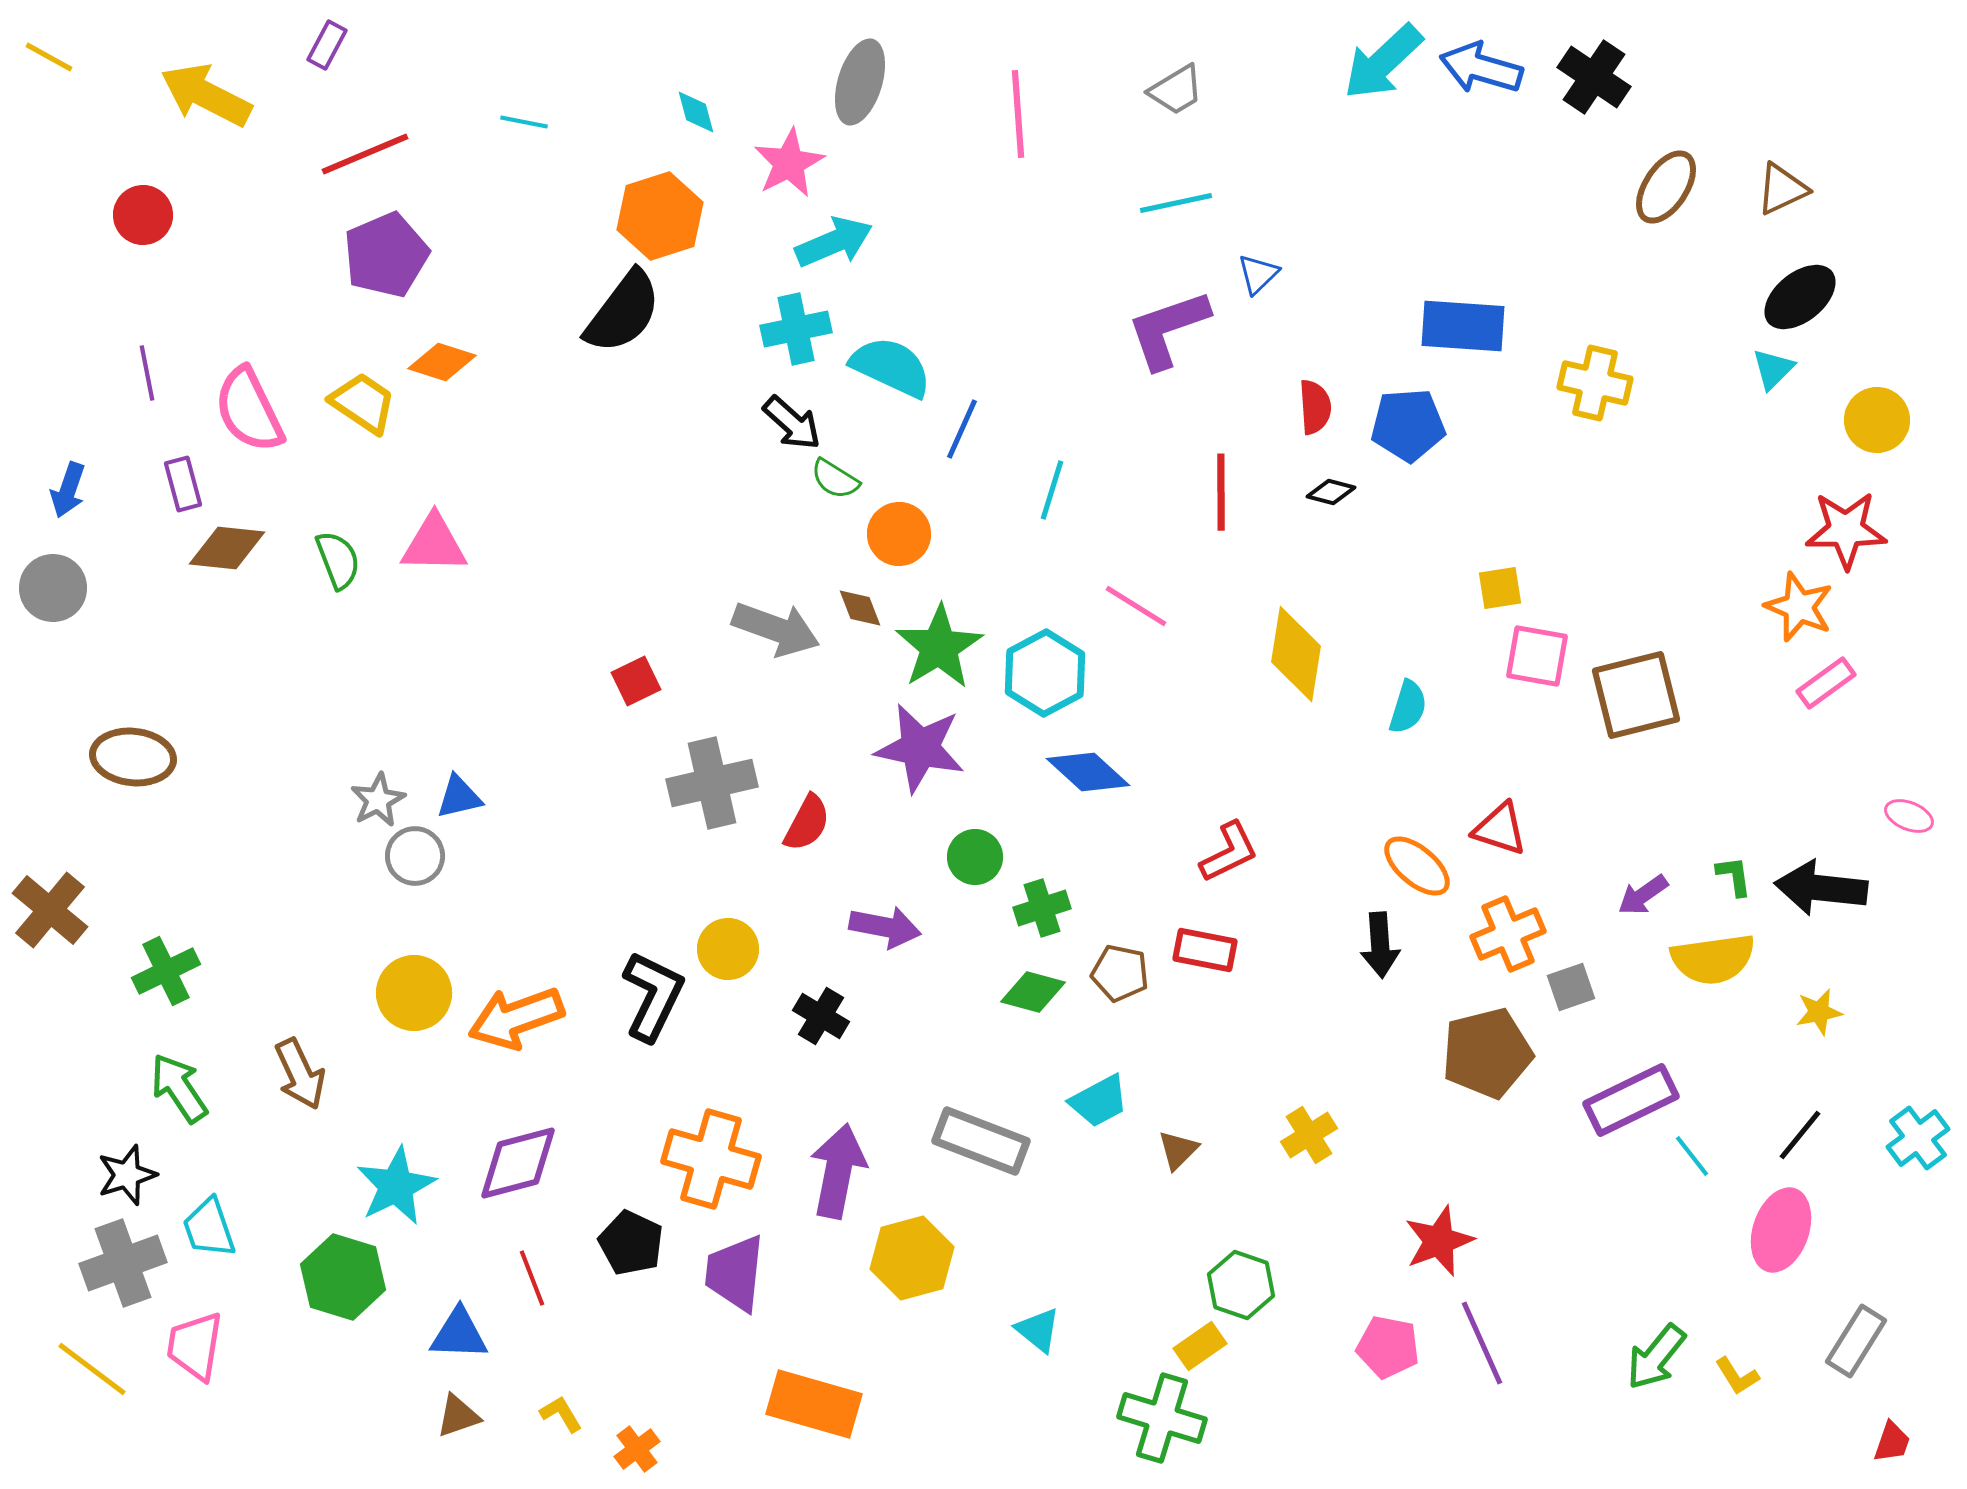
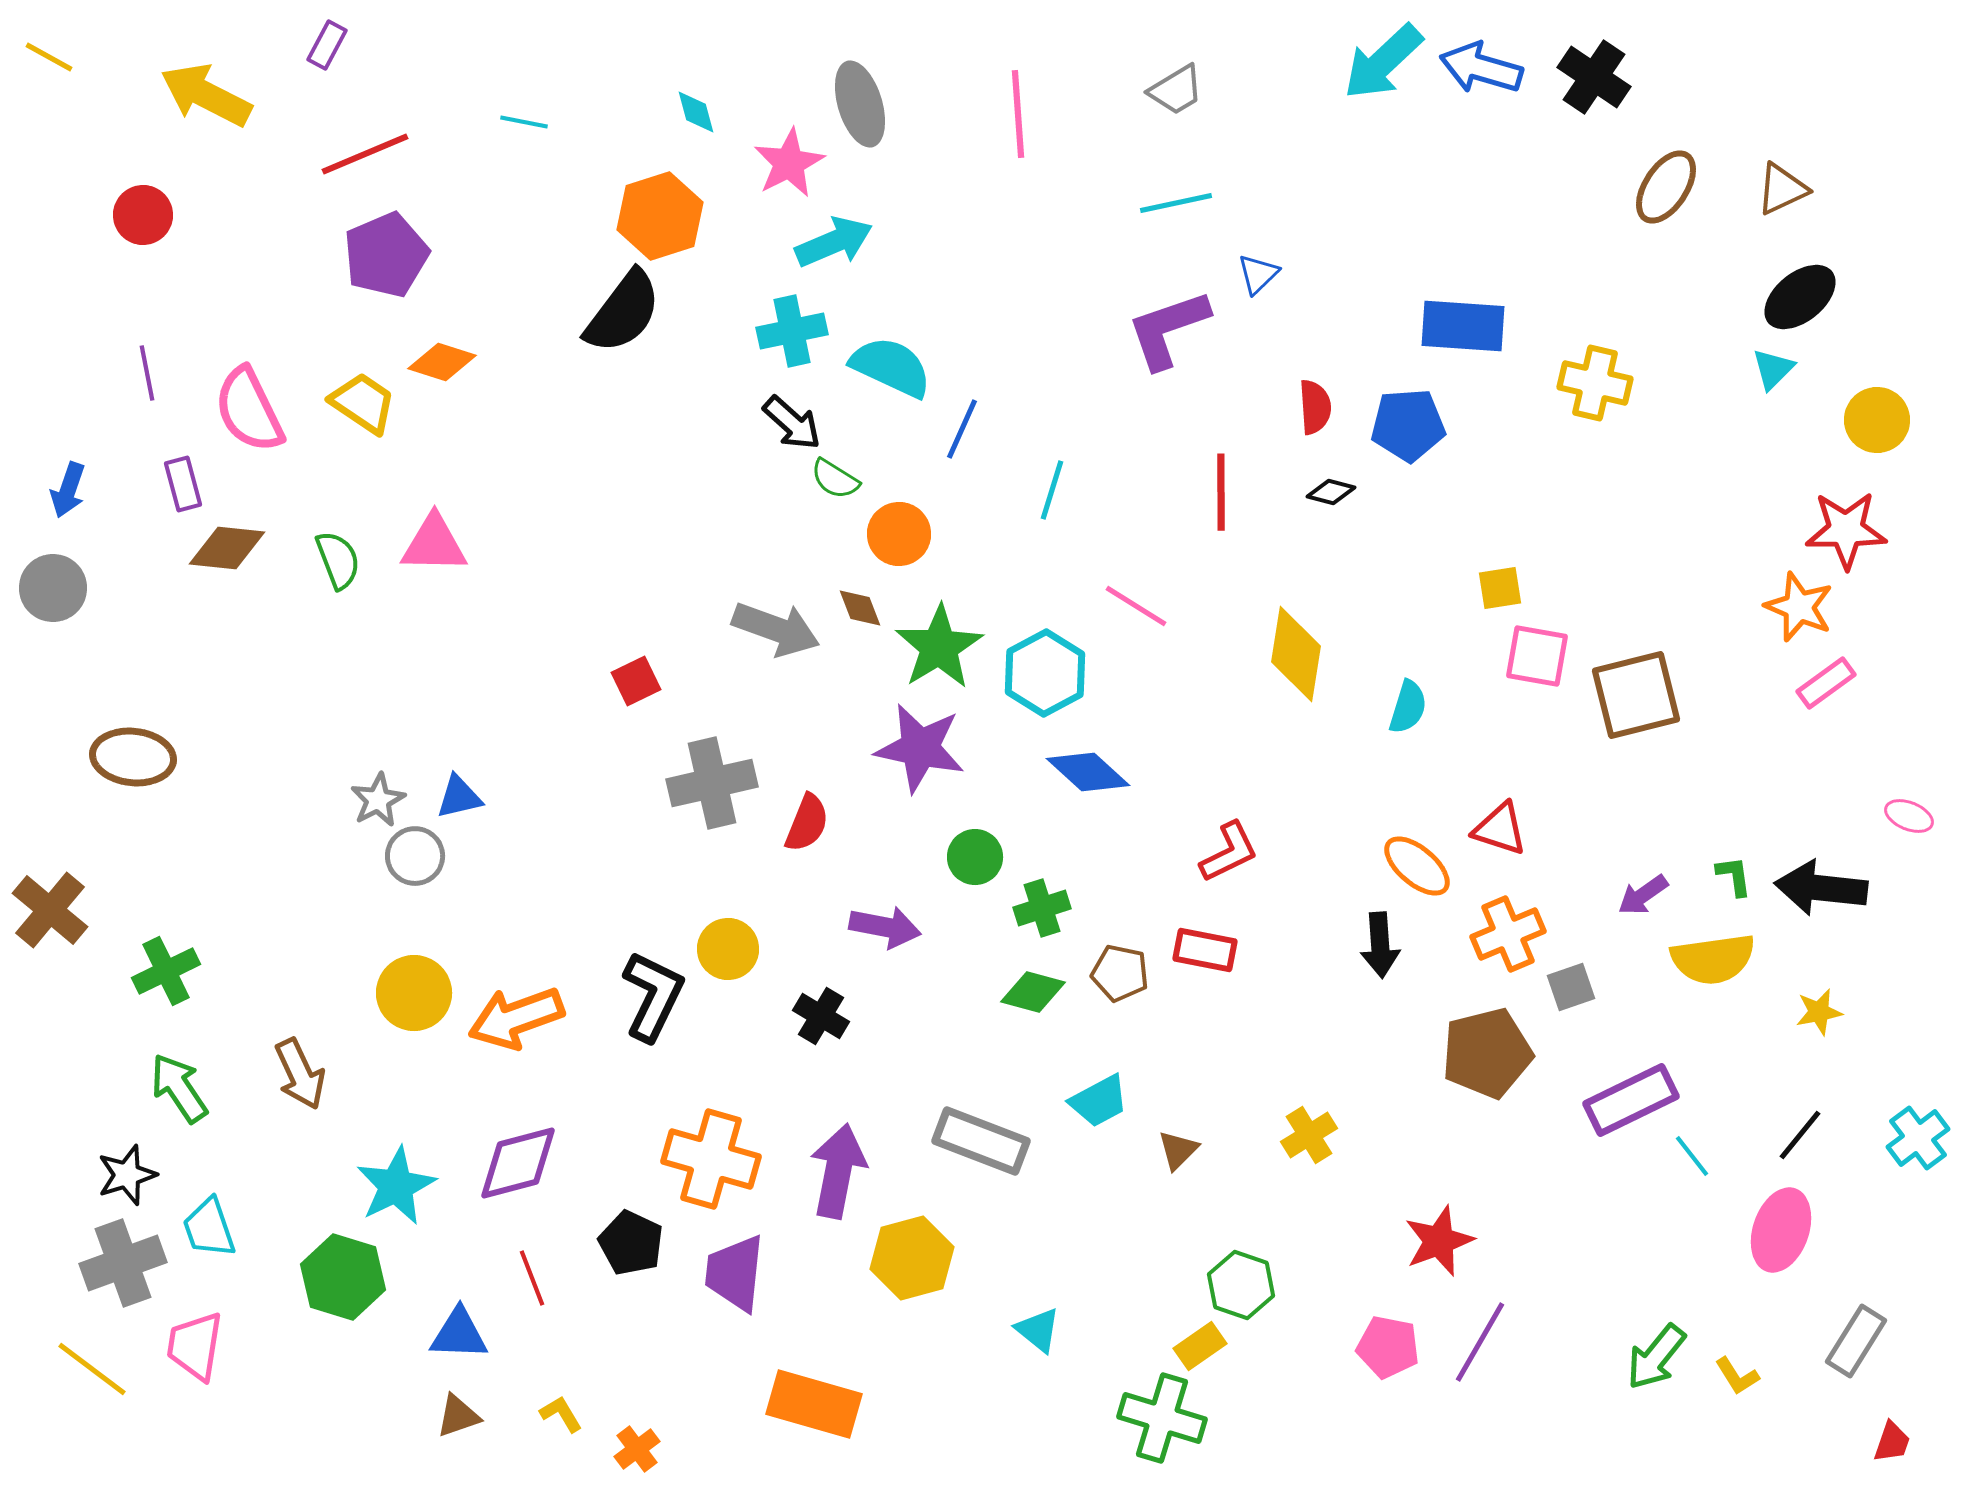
gray ellipse at (860, 82): moved 22 px down; rotated 34 degrees counterclockwise
cyan cross at (796, 329): moved 4 px left, 2 px down
red semicircle at (807, 823): rotated 6 degrees counterclockwise
purple line at (1482, 1343): moved 2 px left, 1 px up; rotated 54 degrees clockwise
